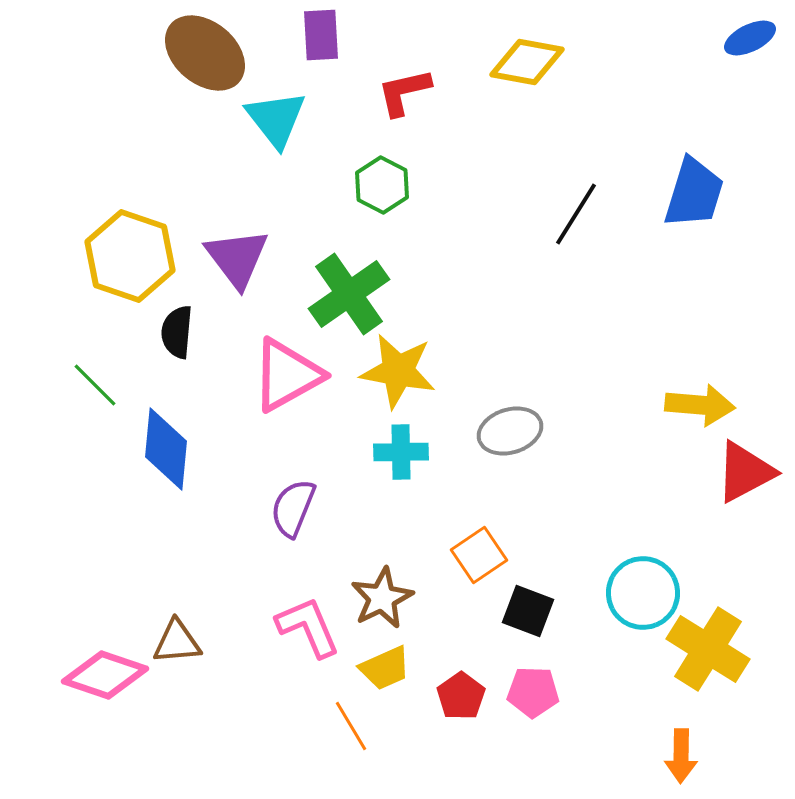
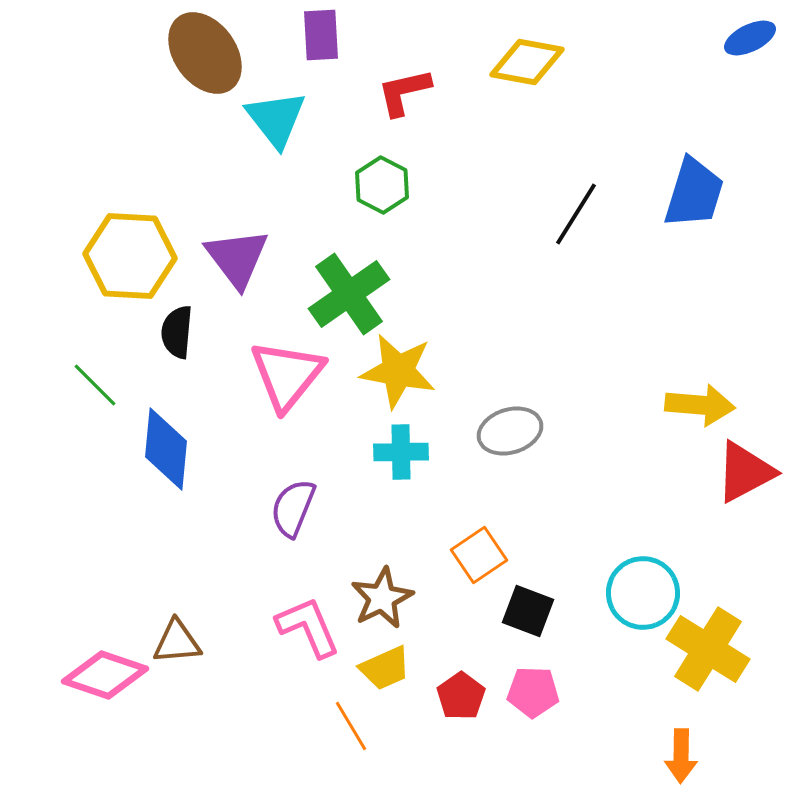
brown ellipse: rotated 14 degrees clockwise
yellow hexagon: rotated 16 degrees counterclockwise
pink triangle: rotated 22 degrees counterclockwise
